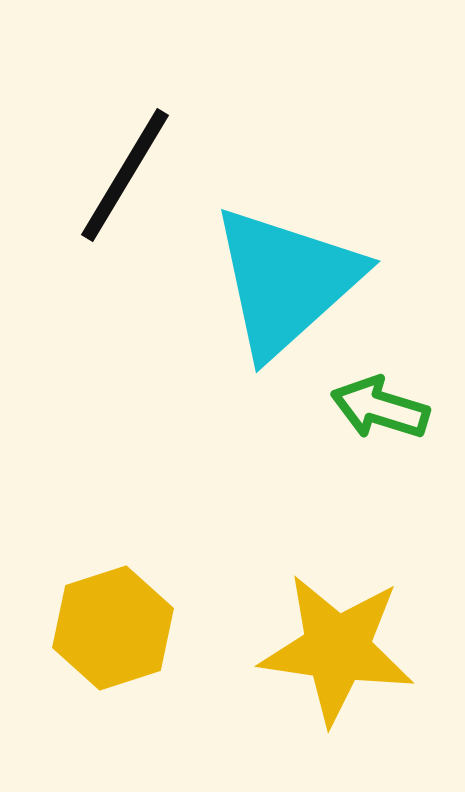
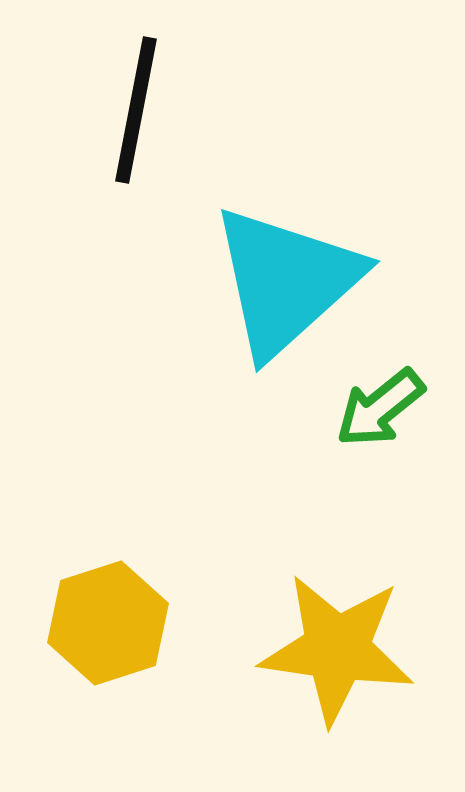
black line: moved 11 px right, 65 px up; rotated 20 degrees counterclockwise
green arrow: rotated 56 degrees counterclockwise
yellow hexagon: moved 5 px left, 5 px up
